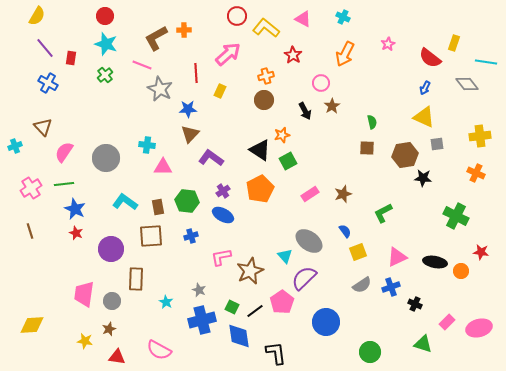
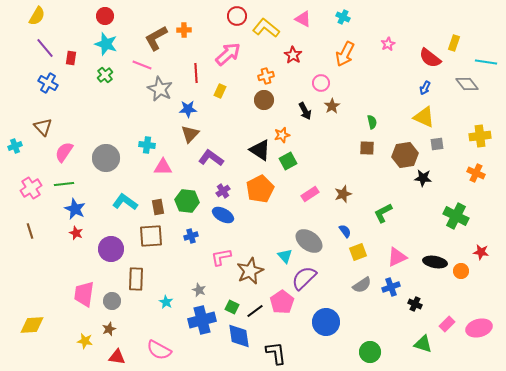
pink rectangle at (447, 322): moved 2 px down
